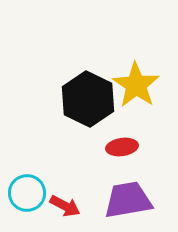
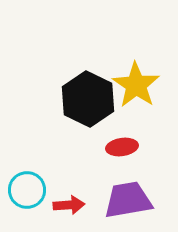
cyan circle: moved 3 px up
red arrow: moved 4 px right, 1 px up; rotated 32 degrees counterclockwise
